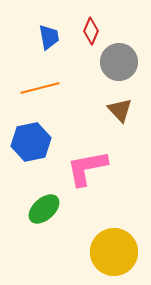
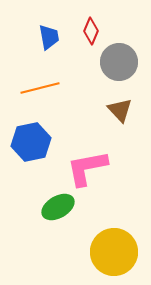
green ellipse: moved 14 px right, 2 px up; rotated 12 degrees clockwise
